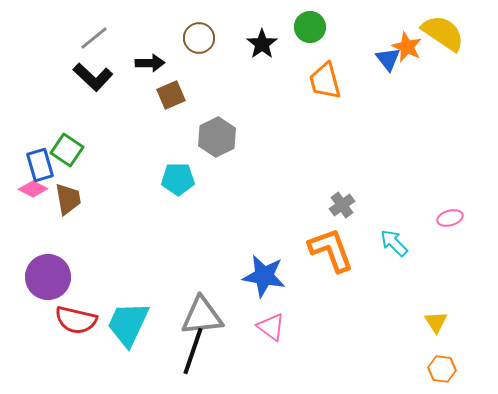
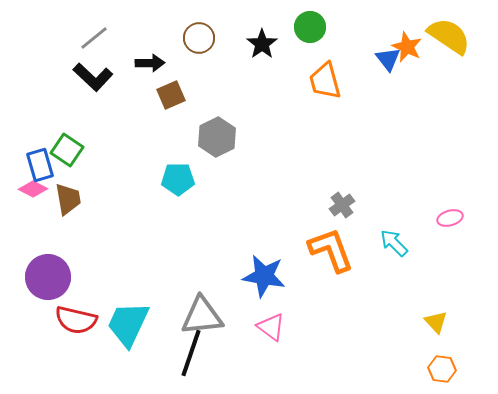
yellow semicircle: moved 6 px right, 3 px down
yellow triangle: rotated 10 degrees counterclockwise
black line: moved 2 px left, 2 px down
